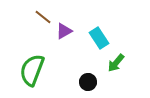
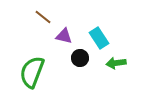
purple triangle: moved 5 px down; rotated 42 degrees clockwise
green arrow: rotated 42 degrees clockwise
green semicircle: moved 2 px down
black circle: moved 8 px left, 24 px up
